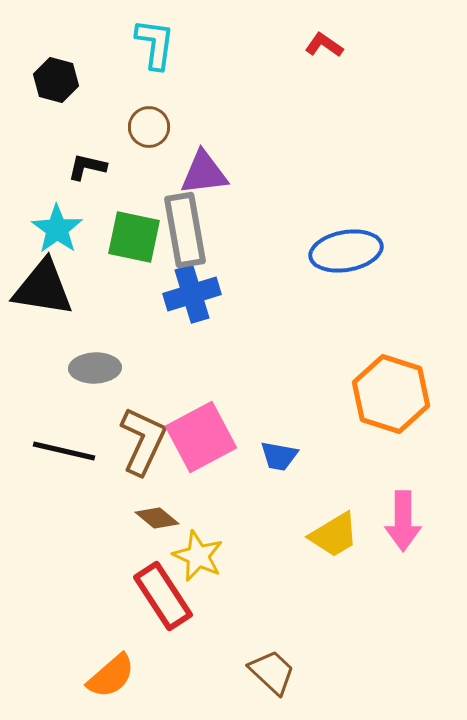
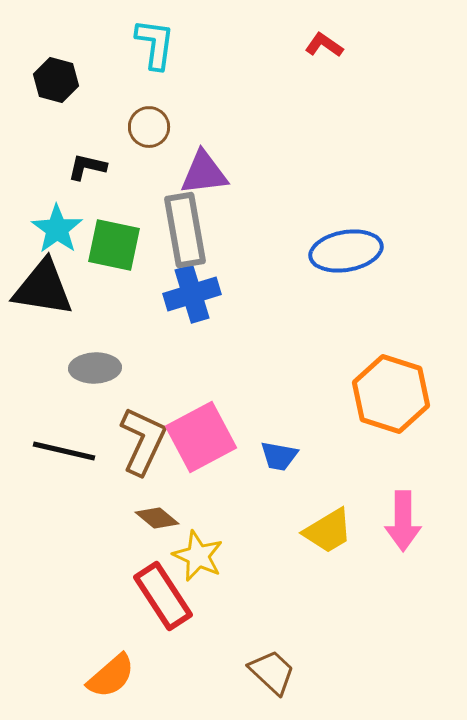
green square: moved 20 px left, 8 px down
yellow trapezoid: moved 6 px left, 4 px up
